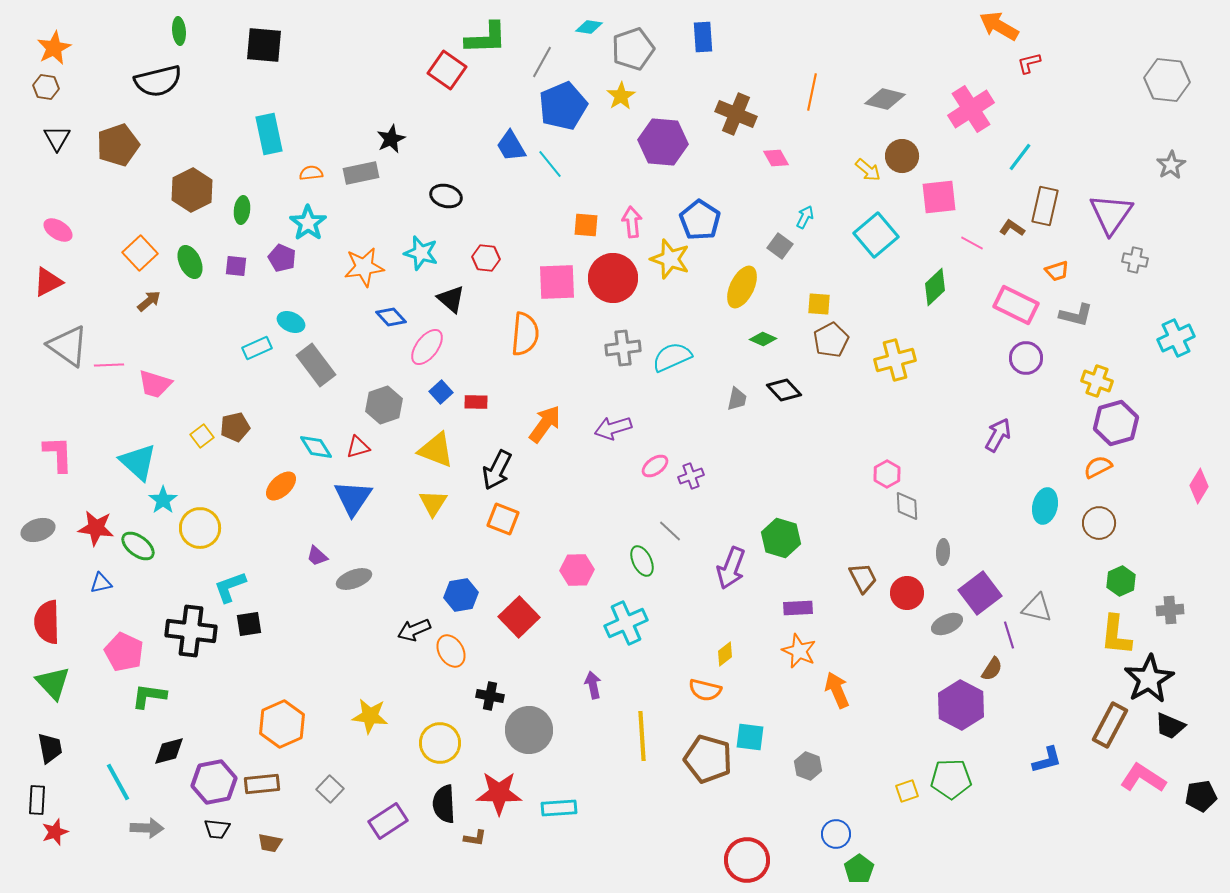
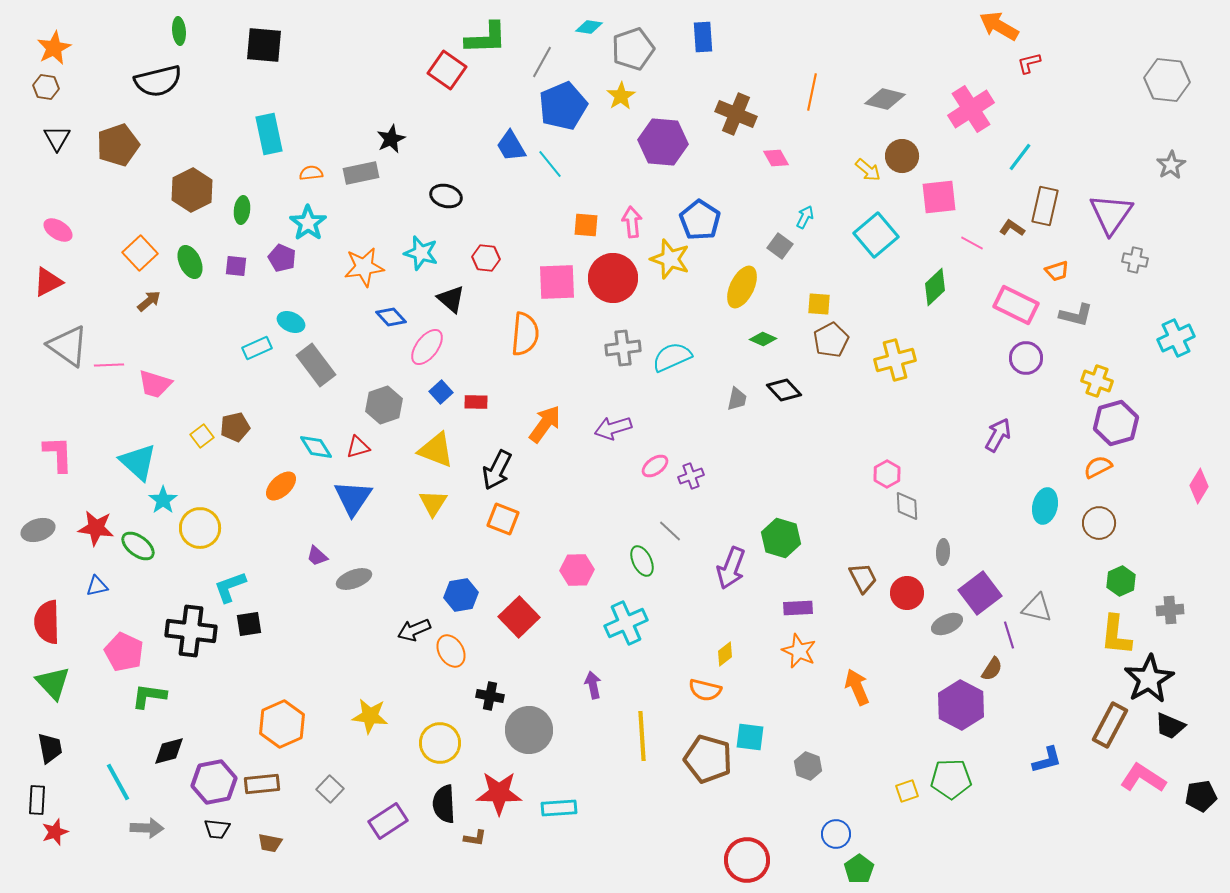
blue triangle at (101, 583): moved 4 px left, 3 px down
orange arrow at (837, 690): moved 20 px right, 3 px up
